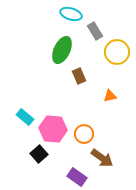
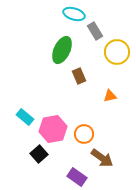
cyan ellipse: moved 3 px right
pink hexagon: rotated 16 degrees counterclockwise
